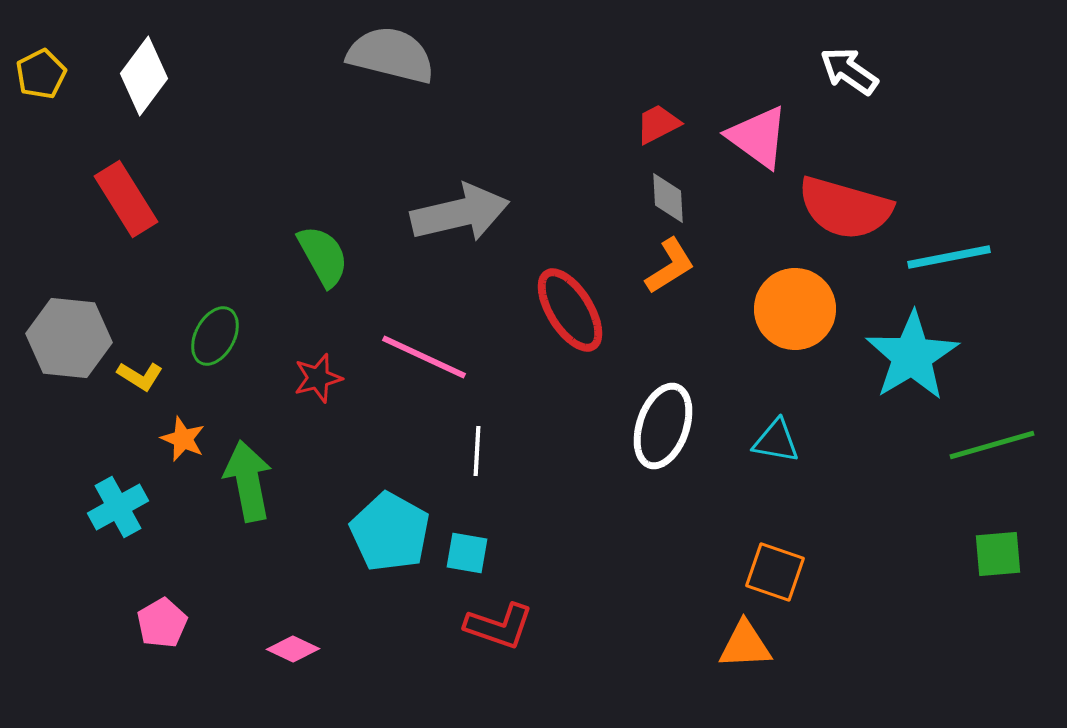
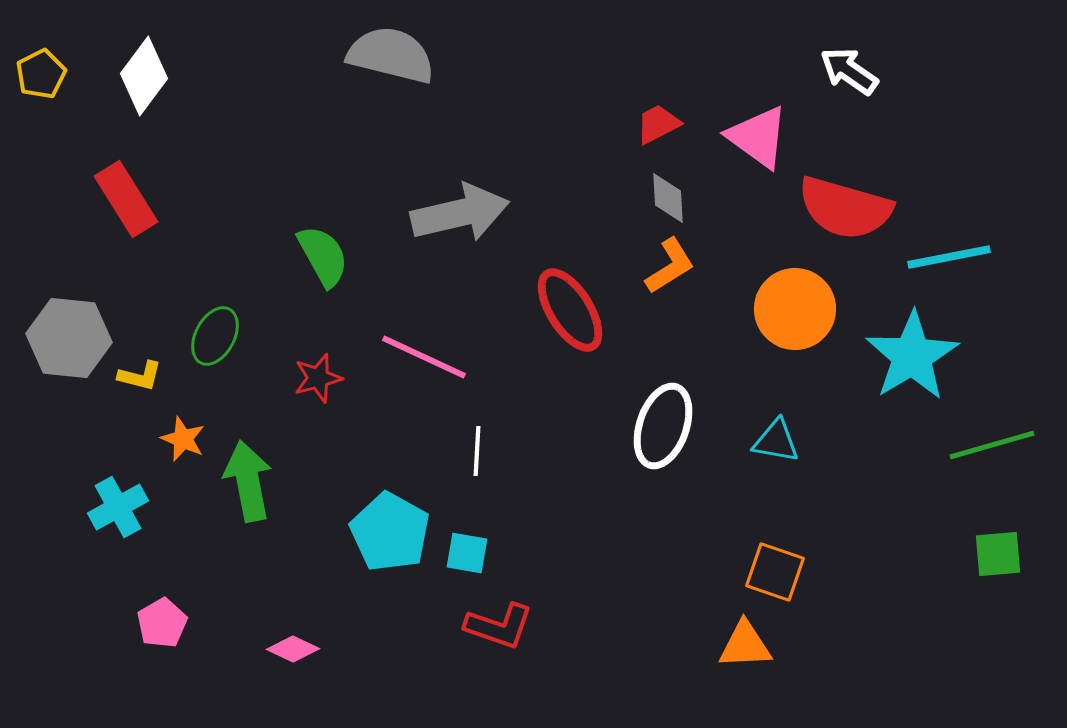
yellow L-shape: rotated 18 degrees counterclockwise
